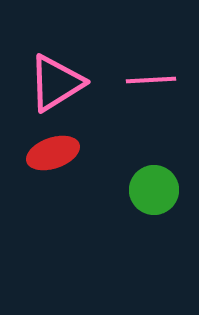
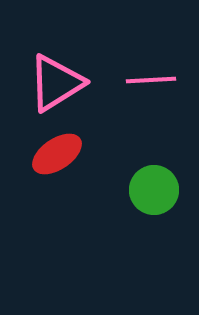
red ellipse: moved 4 px right, 1 px down; rotated 15 degrees counterclockwise
